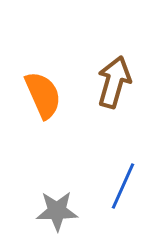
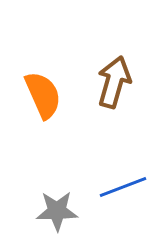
blue line: moved 1 px down; rotated 45 degrees clockwise
